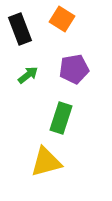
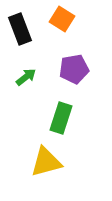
green arrow: moved 2 px left, 2 px down
